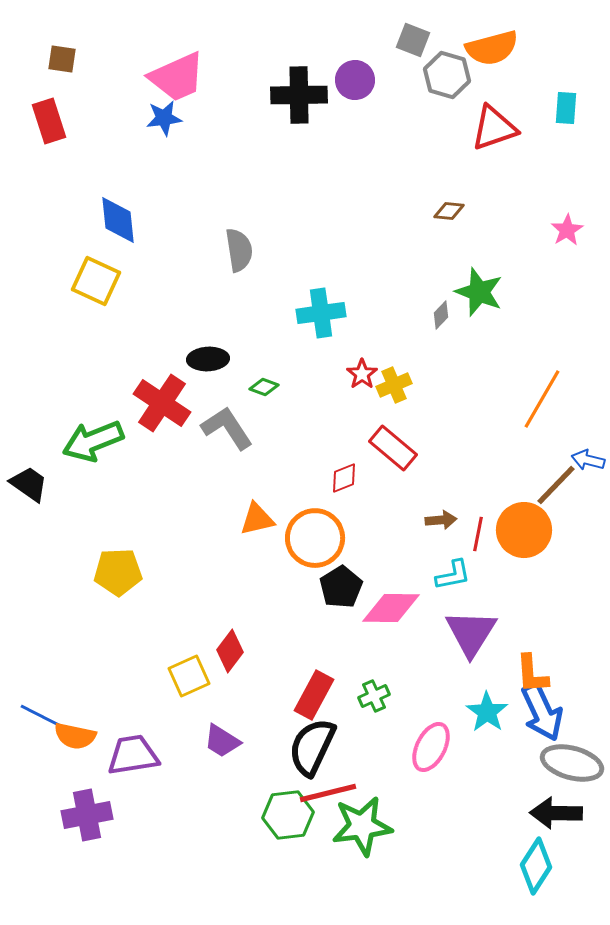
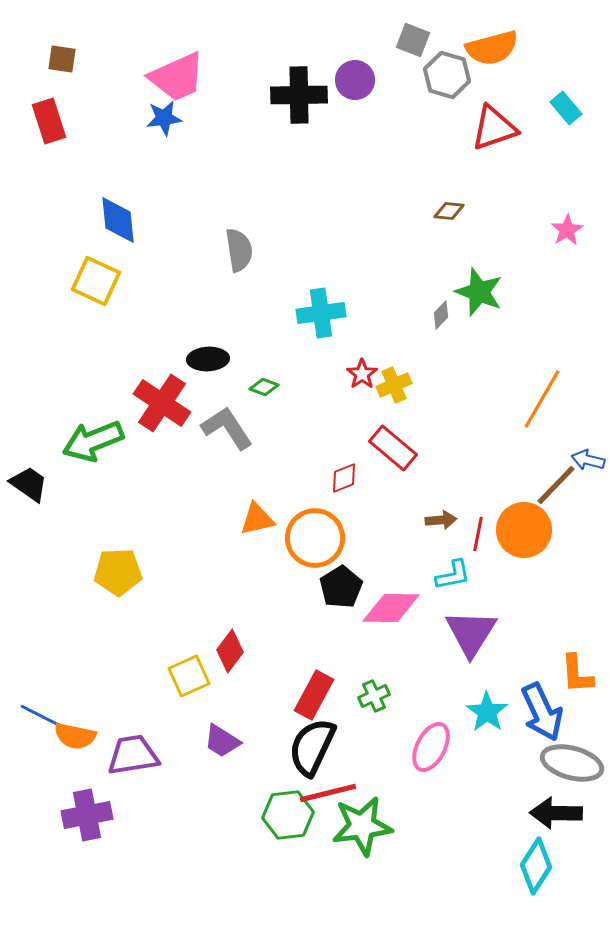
cyan rectangle at (566, 108): rotated 44 degrees counterclockwise
orange L-shape at (532, 674): moved 45 px right
